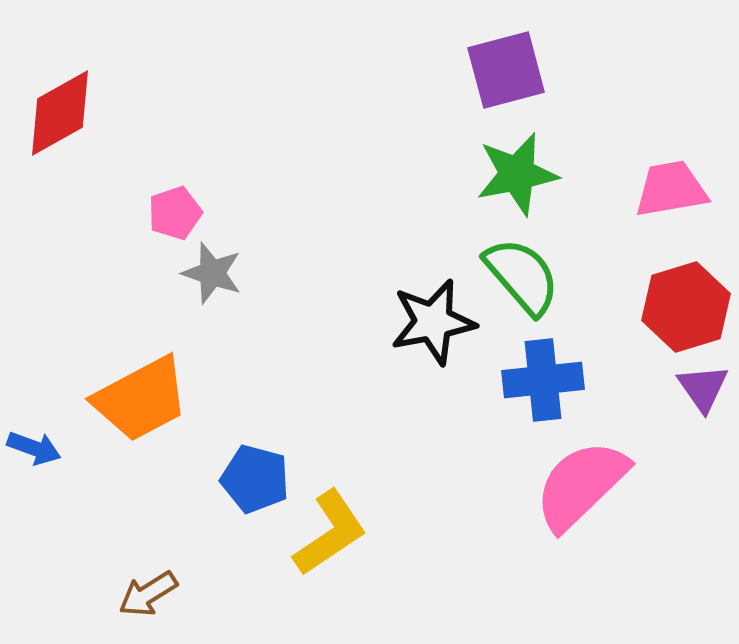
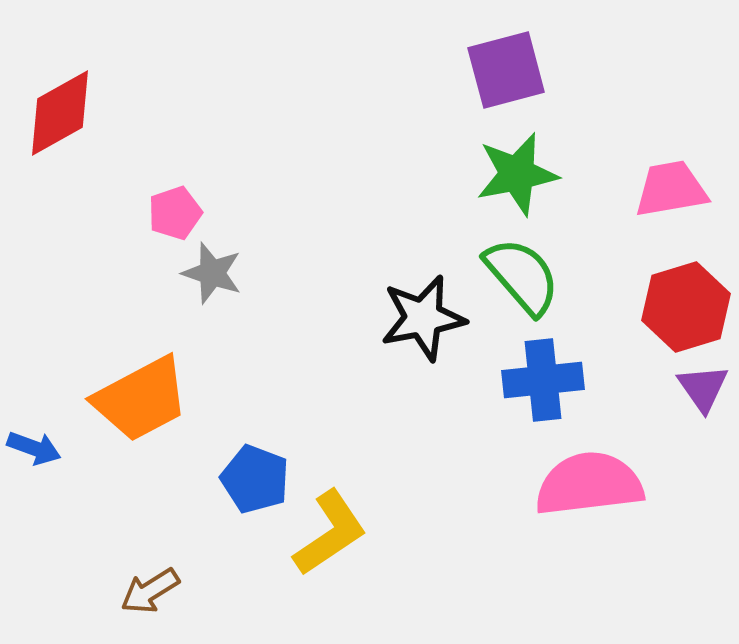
black star: moved 10 px left, 4 px up
blue pentagon: rotated 6 degrees clockwise
pink semicircle: moved 8 px right, 1 px up; rotated 37 degrees clockwise
brown arrow: moved 2 px right, 3 px up
